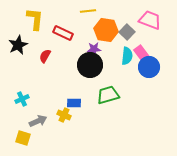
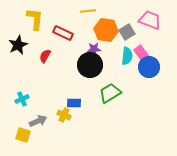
gray square: rotated 14 degrees clockwise
green trapezoid: moved 2 px right, 2 px up; rotated 15 degrees counterclockwise
yellow square: moved 3 px up
